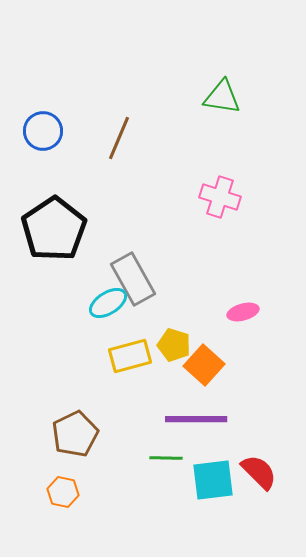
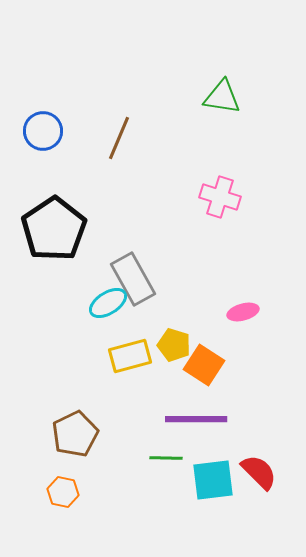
orange square: rotated 9 degrees counterclockwise
